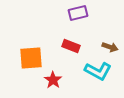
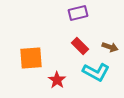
red rectangle: moved 9 px right; rotated 24 degrees clockwise
cyan L-shape: moved 2 px left, 1 px down
red star: moved 4 px right
